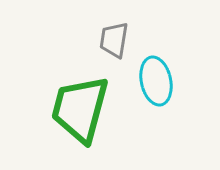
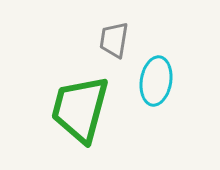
cyan ellipse: rotated 21 degrees clockwise
